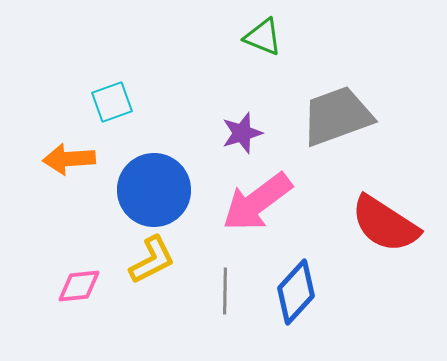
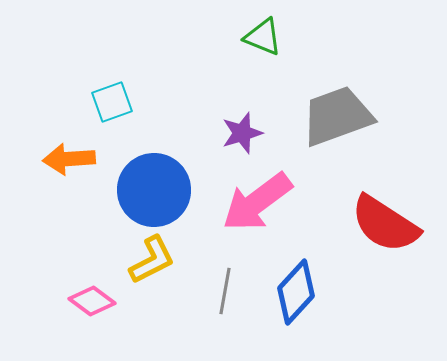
pink diamond: moved 13 px right, 15 px down; rotated 42 degrees clockwise
gray line: rotated 9 degrees clockwise
